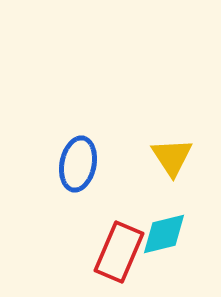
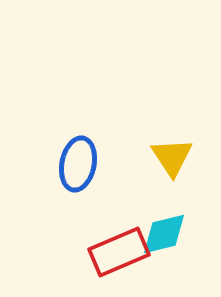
red rectangle: rotated 44 degrees clockwise
